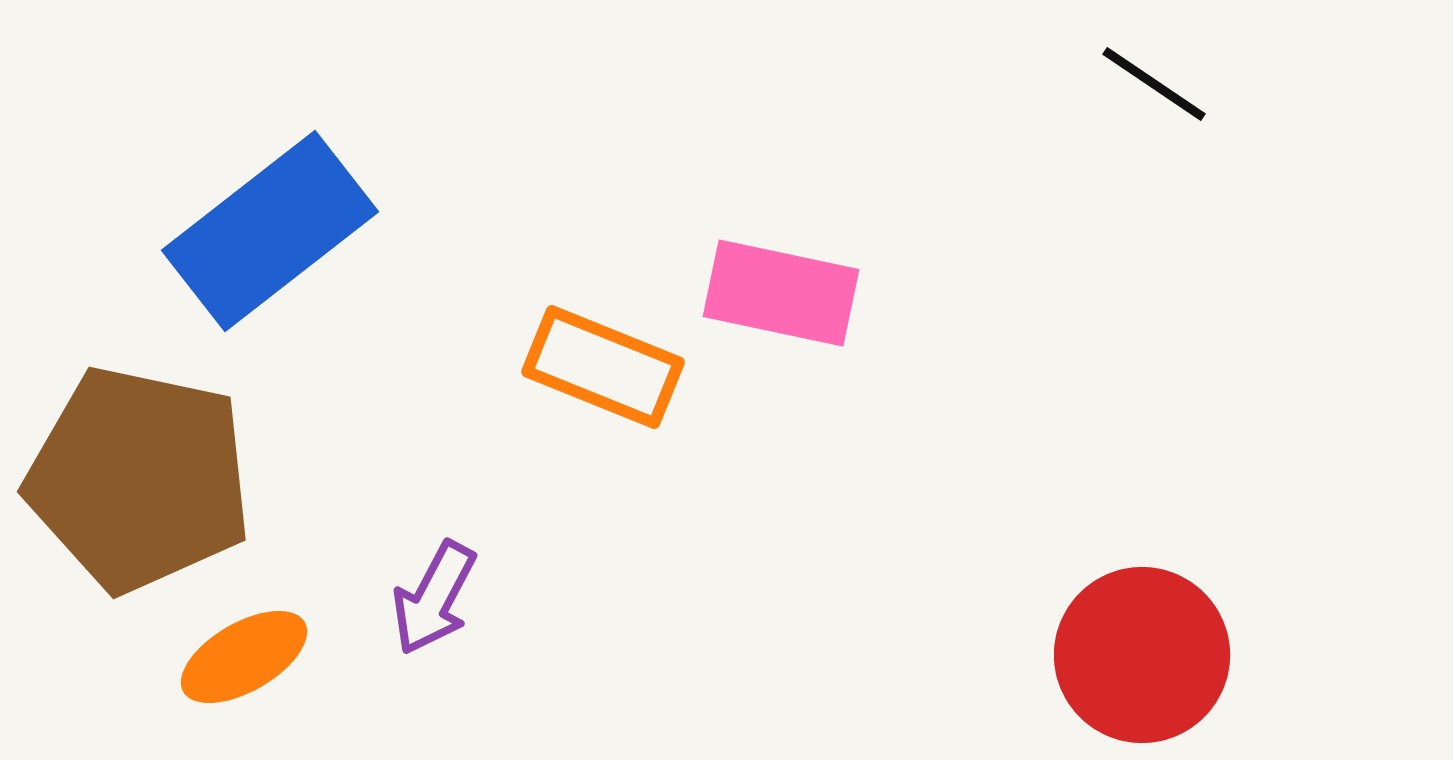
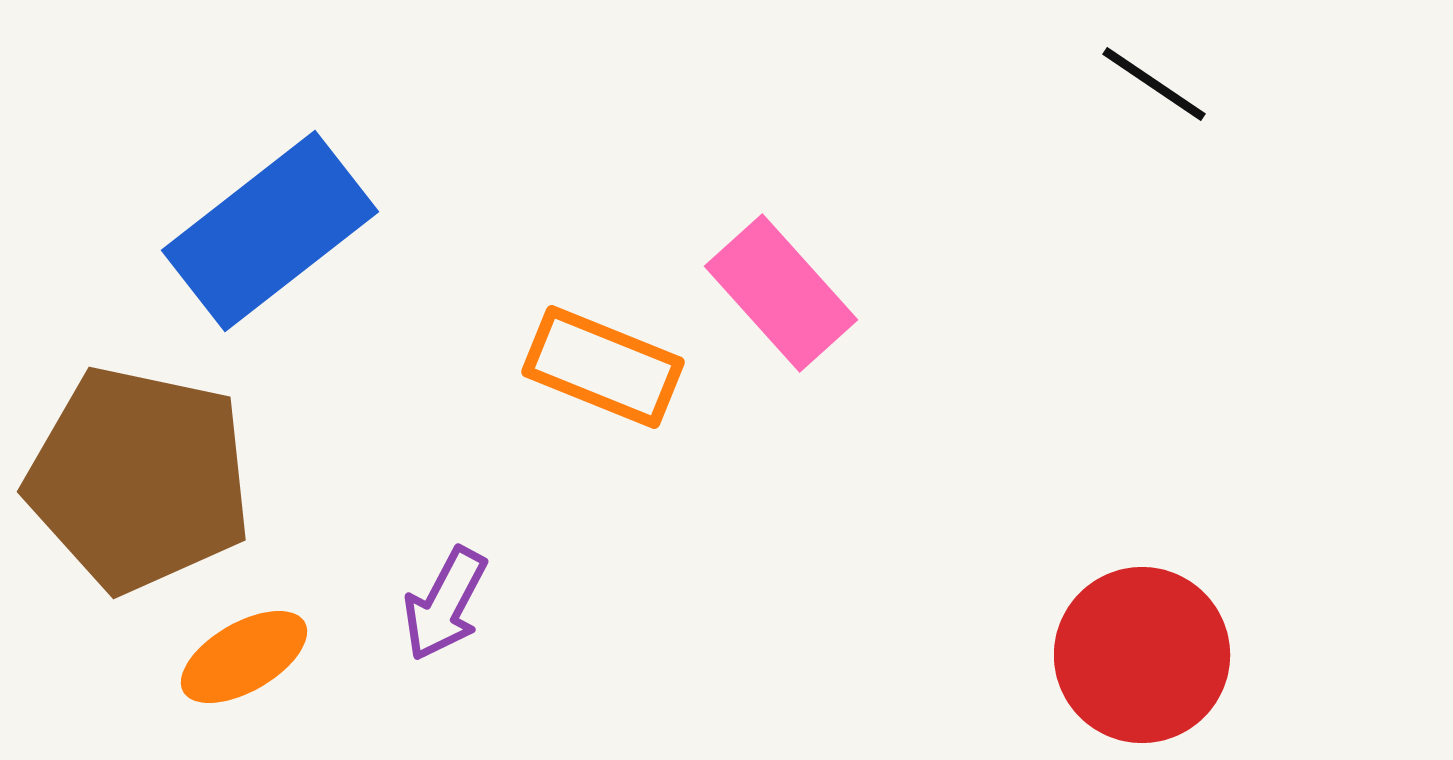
pink rectangle: rotated 36 degrees clockwise
purple arrow: moved 11 px right, 6 px down
